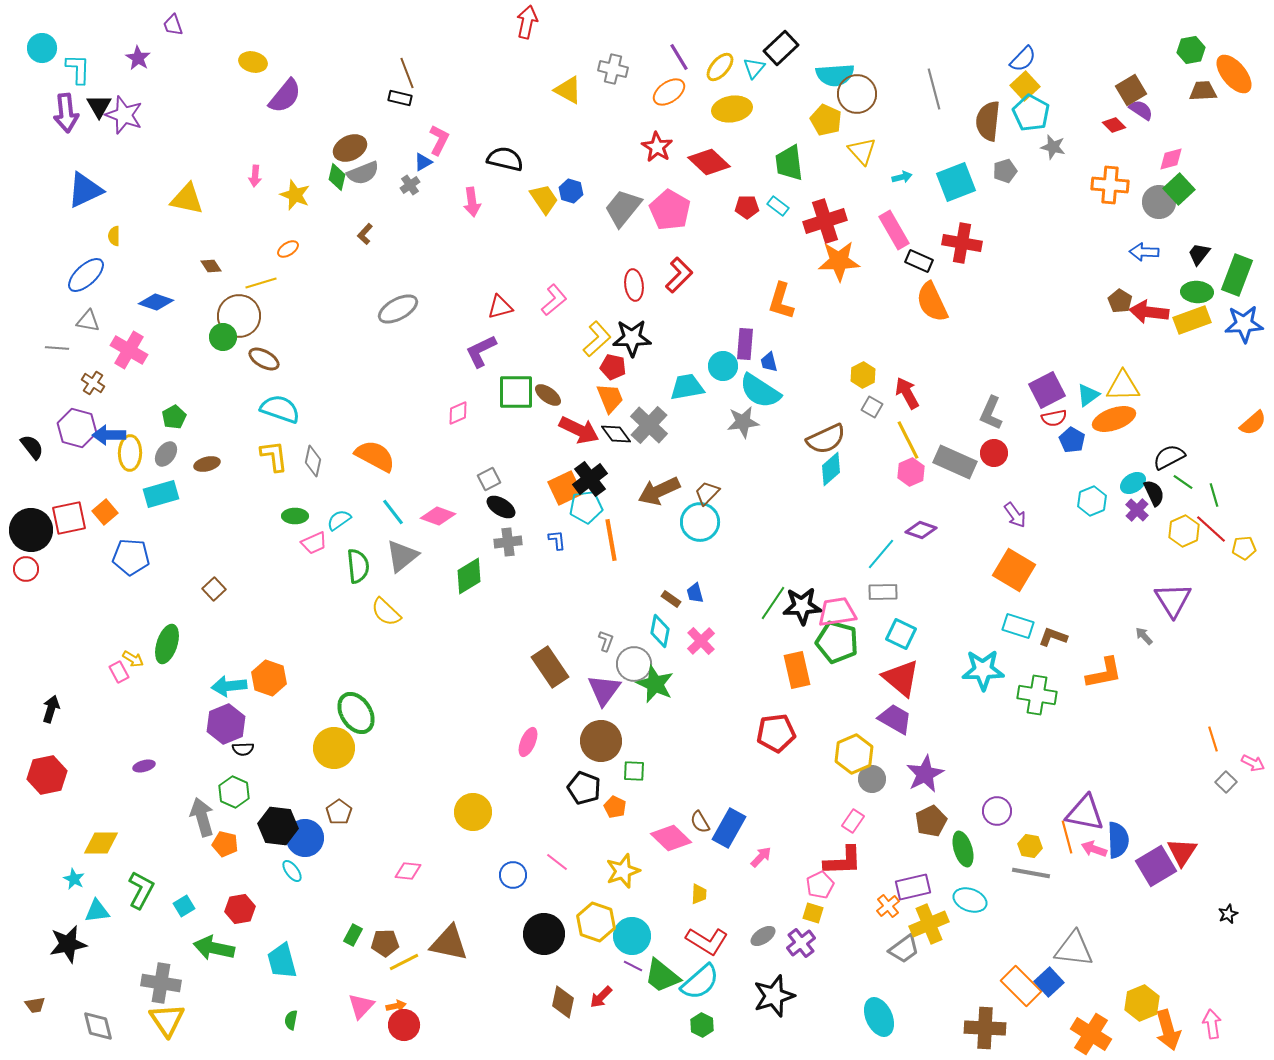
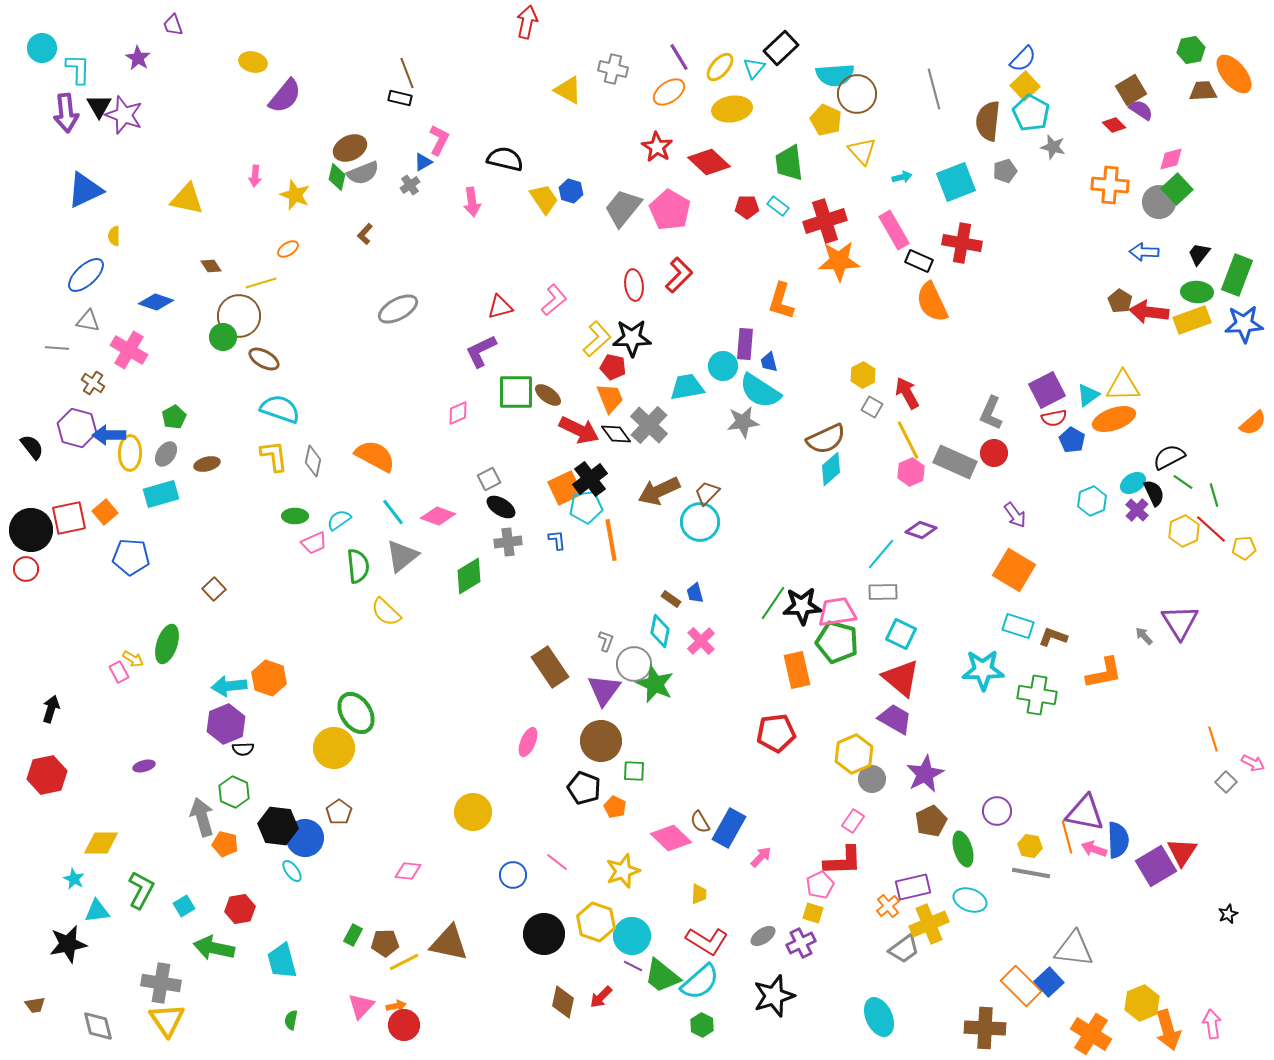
green square at (1179, 189): moved 2 px left
purple triangle at (1173, 600): moved 7 px right, 22 px down
purple cross at (801, 943): rotated 12 degrees clockwise
